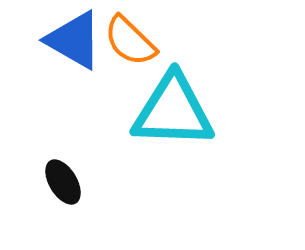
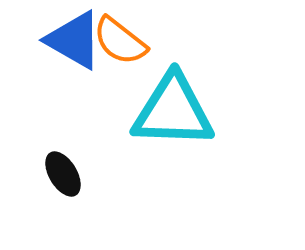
orange semicircle: moved 10 px left; rotated 6 degrees counterclockwise
black ellipse: moved 8 px up
